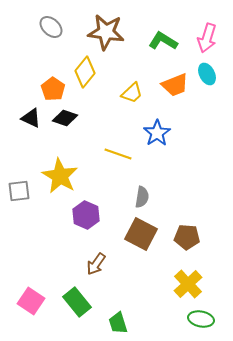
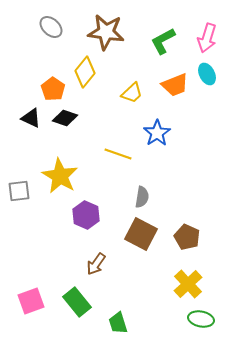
green L-shape: rotated 60 degrees counterclockwise
brown pentagon: rotated 20 degrees clockwise
pink square: rotated 36 degrees clockwise
